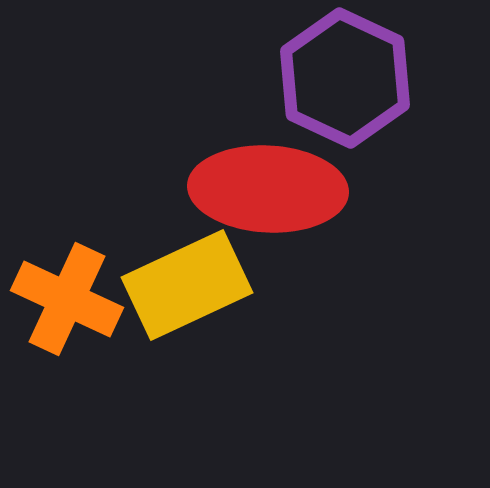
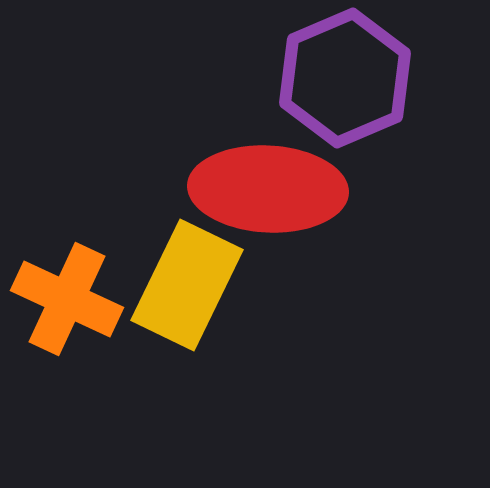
purple hexagon: rotated 12 degrees clockwise
yellow rectangle: rotated 39 degrees counterclockwise
